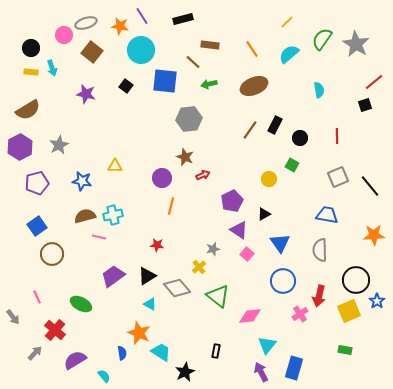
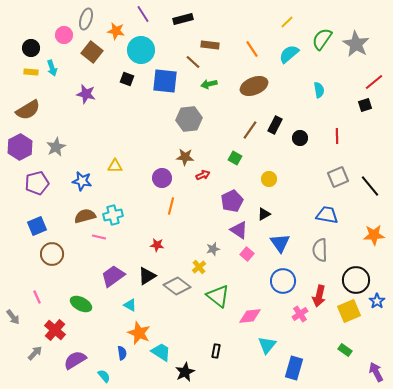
purple line at (142, 16): moved 1 px right, 2 px up
gray ellipse at (86, 23): moved 4 px up; rotated 55 degrees counterclockwise
orange star at (120, 26): moved 4 px left, 5 px down
black square at (126, 86): moved 1 px right, 7 px up; rotated 16 degrees counterclockwise
gray star at (59, 145): moved 3 px left, 2 px down
brown star at (185, 157): rotated 18 degrees counterclockwise
green square at (292, 165): moved 57 px left, 7 px up
blue square at (37, 226): rotated 12 degrees clockwise
gray diamond at (177, 288): moved 2 px up; rotated 12 degrees counterclockwise
cyan triangle at (150, 304): moved 20 px left, 1 px down
green rectangle at (345, 350): rotated 24 degrees clockwise
purple arrow at (261, 372): moved 115 px right
